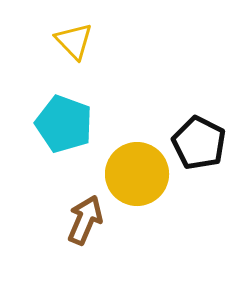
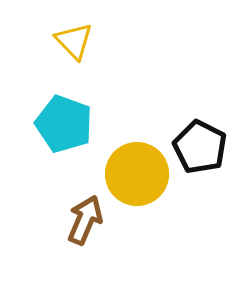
black pentagon: moved 1 px right, 4 px down
